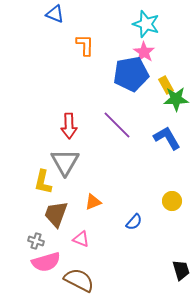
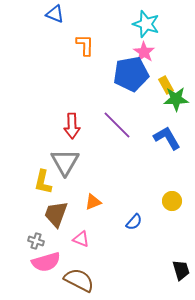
red arrow: moved 3 px right
